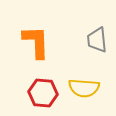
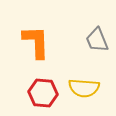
gray trapezoid: rotated 16 degrees counterclockwise
